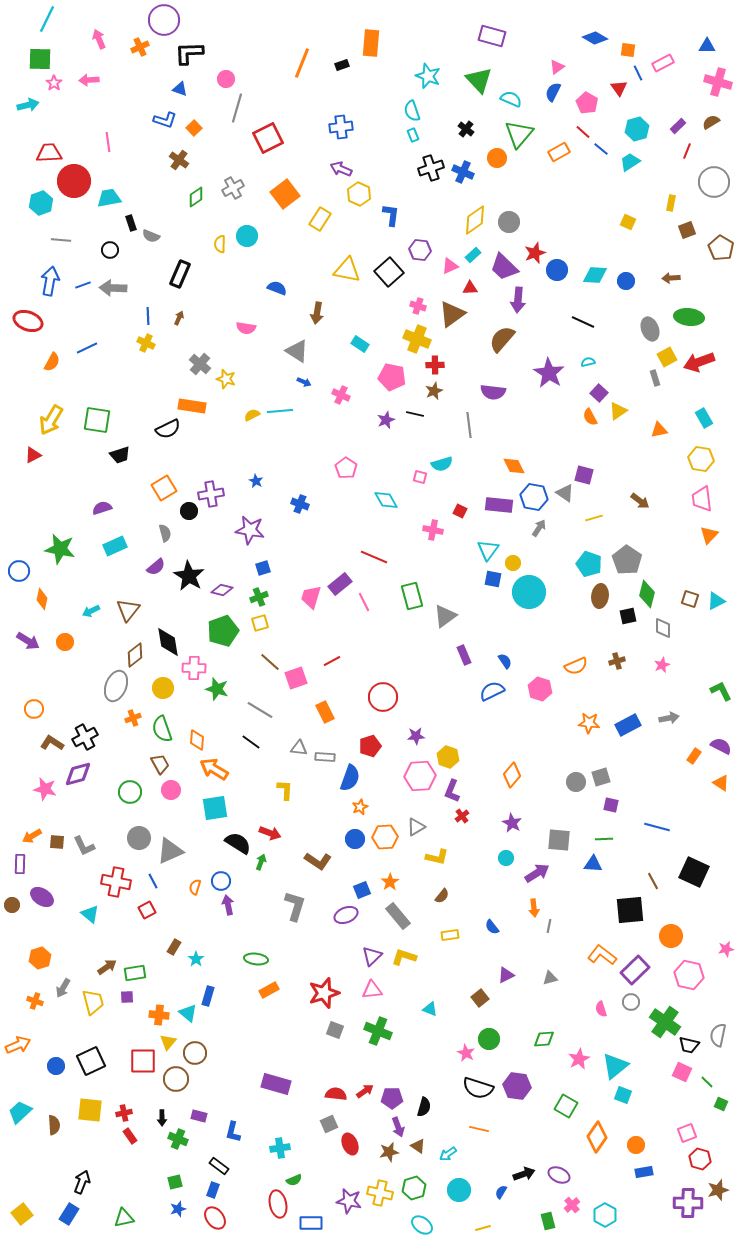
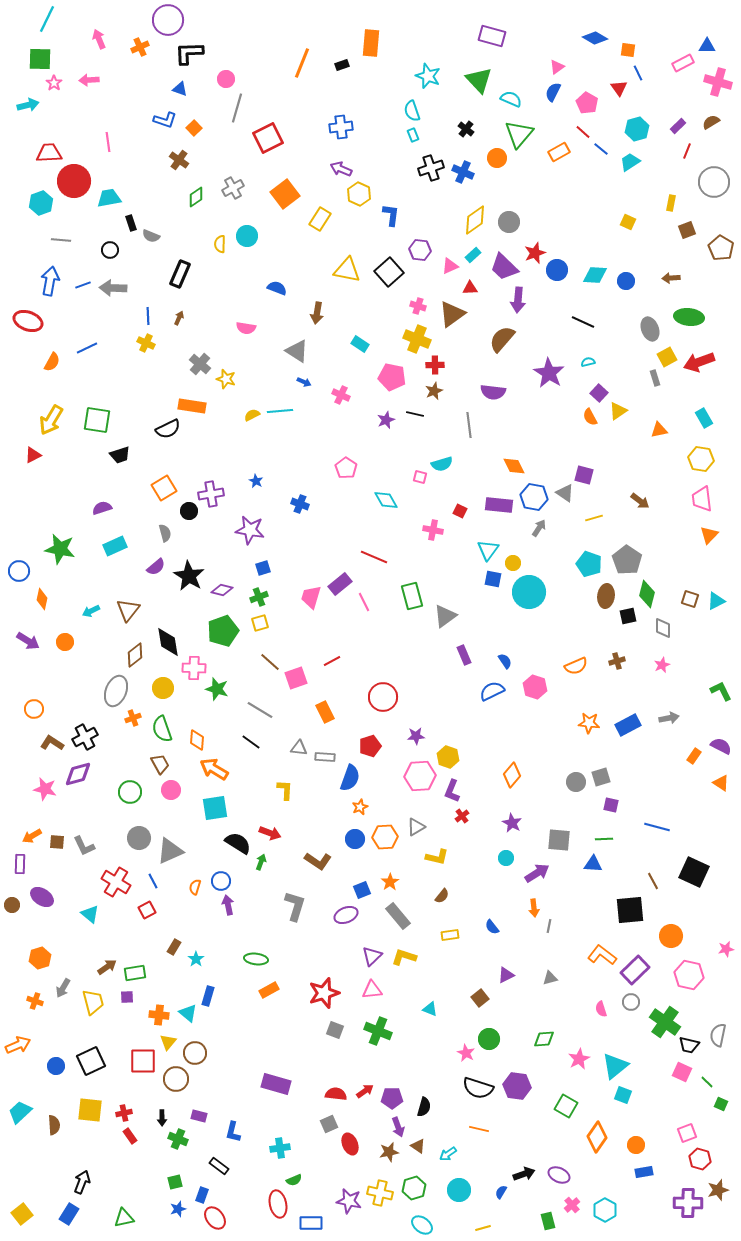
purple circle at (164, 20): moved 4 px right
pink rectangle at (663, 63): moved 20 px right
brown ellipse at (600, 596): moved 6 px right
gray ellipse at (116, 686): moved 5 px down
pink hexagon at (540, 689): moved 5 px left, 2 px up
red cross at (116, 882): rotated 20 degrees clockwise
blue rectangle at (213, 1190): moved 11 px left, 5 px down
cyan hexagon at (605, 1215): moved 5 px up
